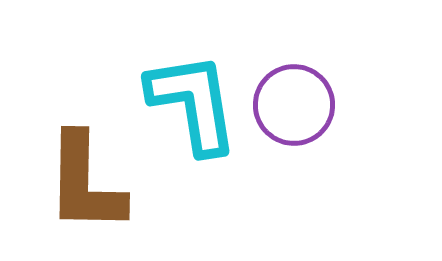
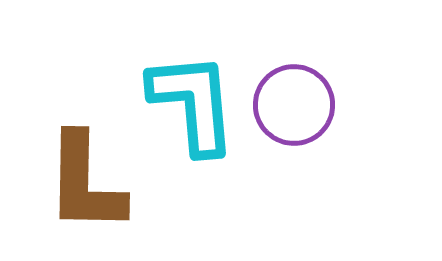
cyan L-shape: rotated 4 degrees clockwise
